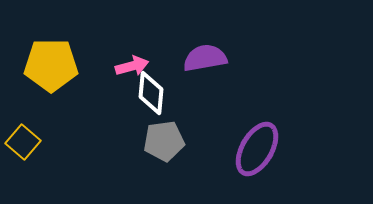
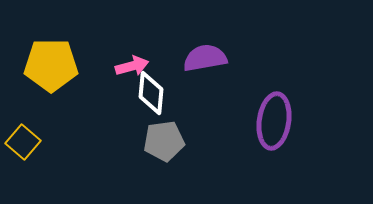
purple ellipse: moved 17 px right, 28 px up; rotated 22 degrees counterclockwise
